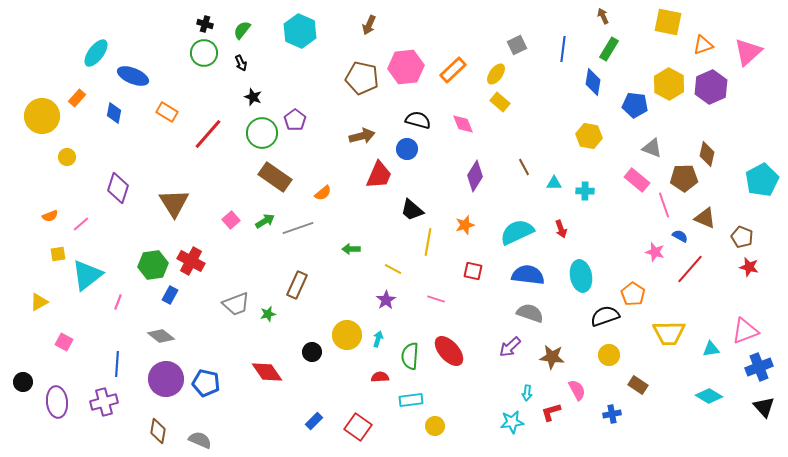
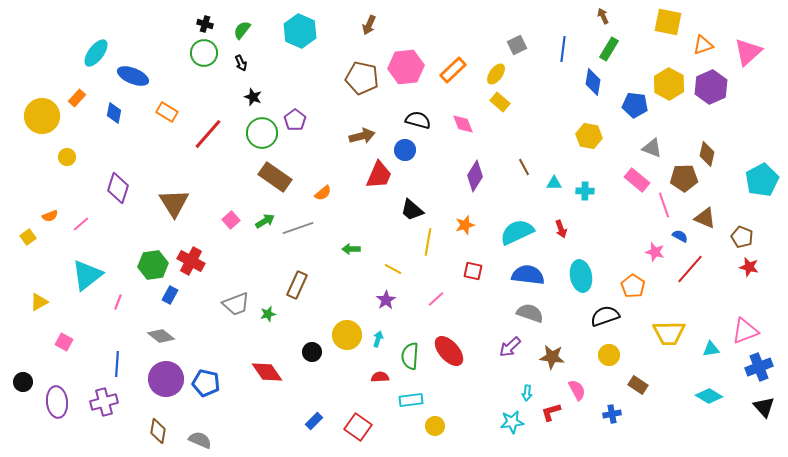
blue circle at (407, 149): moved 2 px left, 1 px down
yellow square at (58, 254): moved 30 px left, 17 px up; rotated 28 degrees counterclockwise
orange pentagon at (633, 294): moved 8 px up
pink line at (436, 299): rotated 60 degrees counterclockwise
